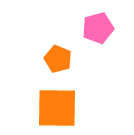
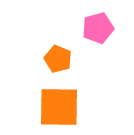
orange square: moved 2 px right, 1 px up
